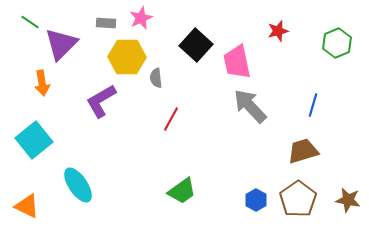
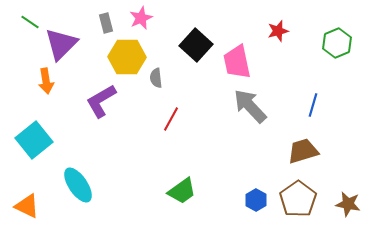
gray rectangle: rotated 72 degrees clockwise
orange arrow: moved 4 px right, 2 px up
brown star: moved 4 px down
